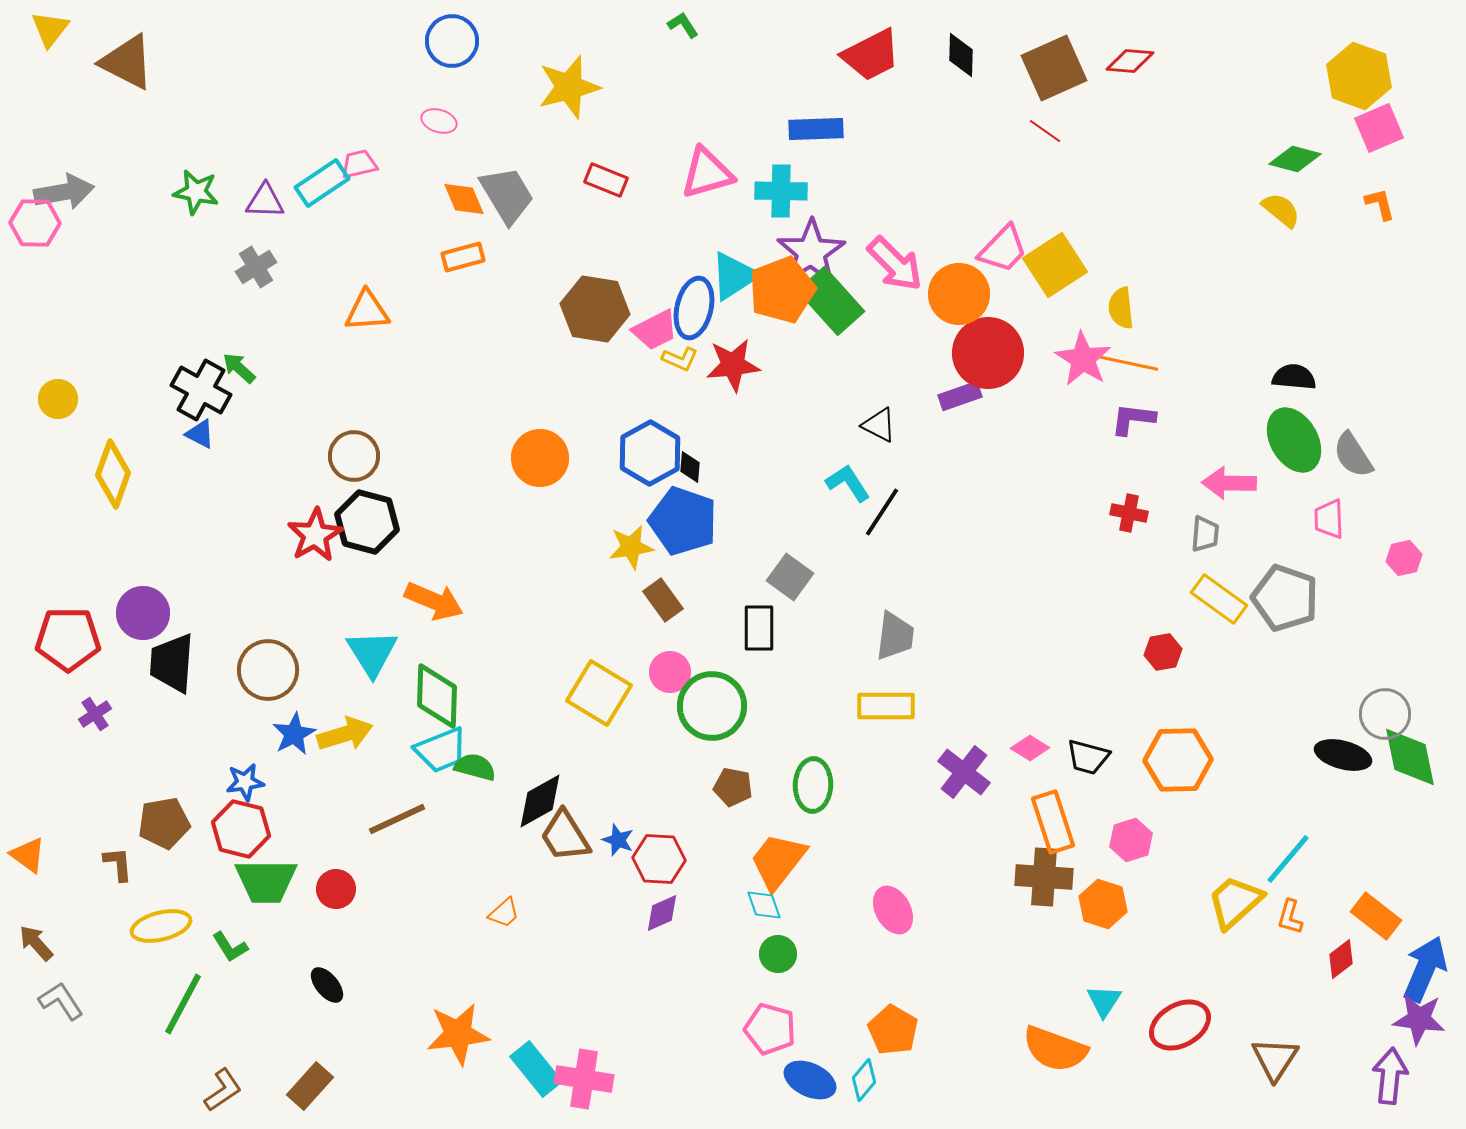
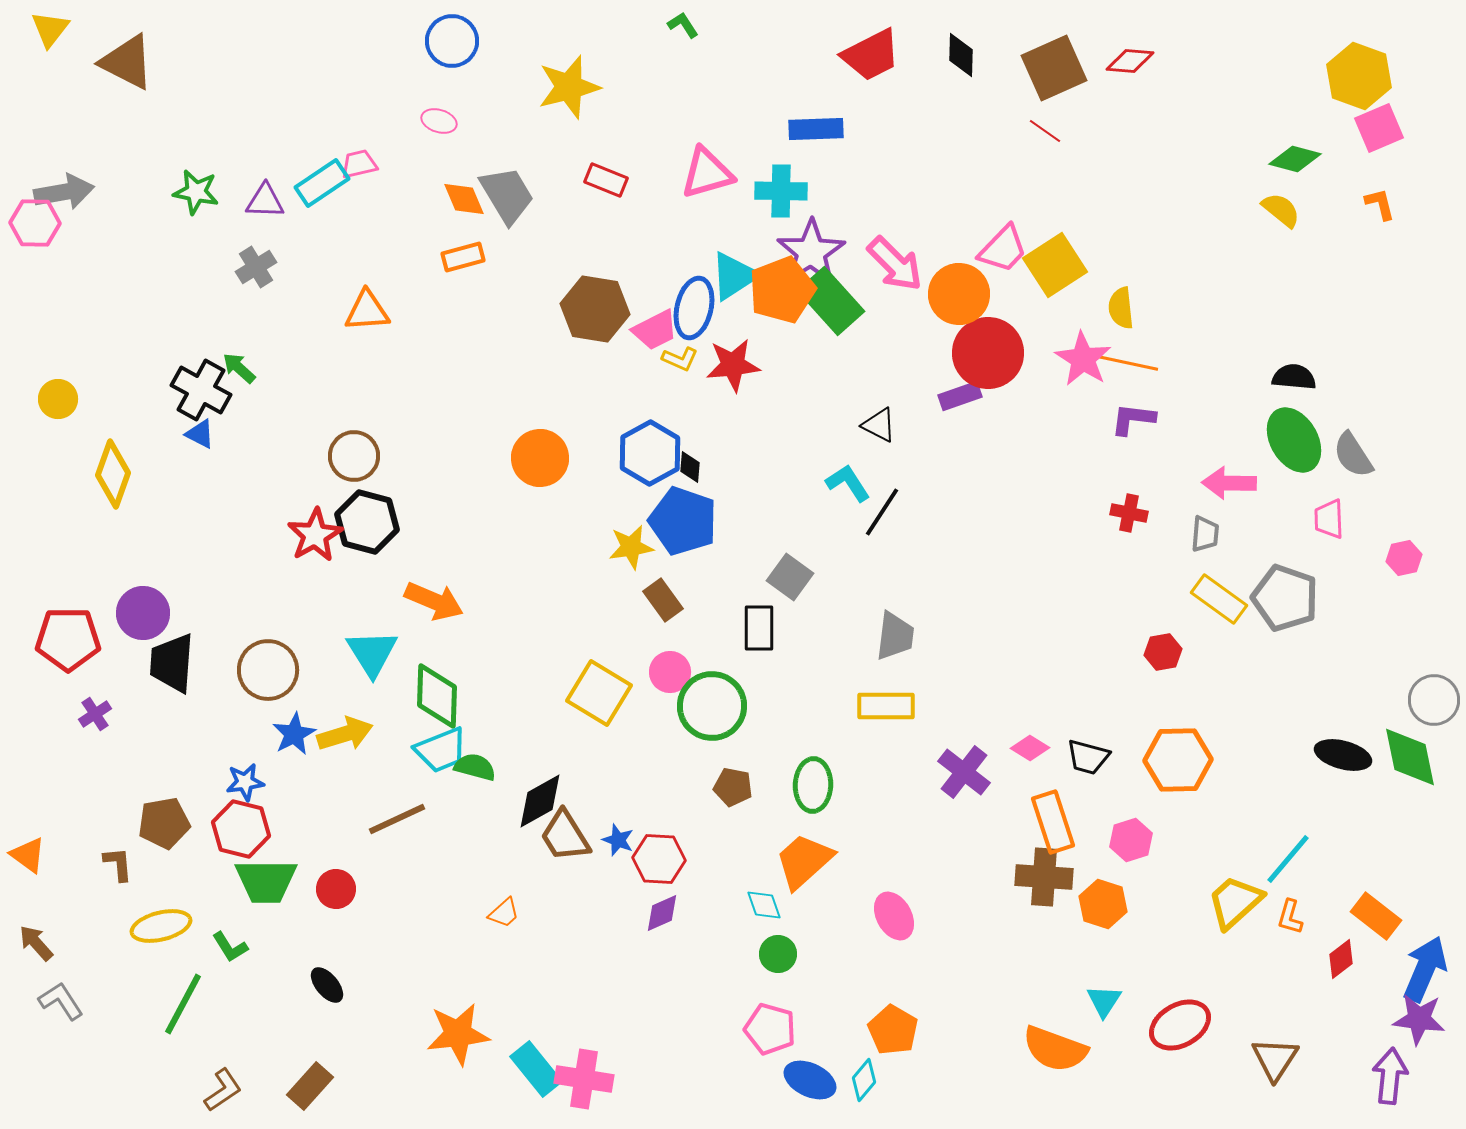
gray circle at (1385, 714): moved 49 px right, 14 px up
orange trapezoid at (778, 861): moved 26 px right; rotated 10 degrees clockwise
pink ellipse at (893, 910): moved 1 px right, 6 px down
